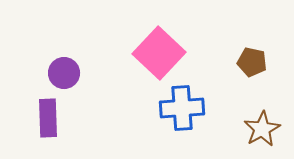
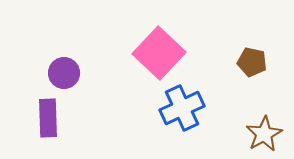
blue cross: rotated 21 degrees counterclockwise
brown star: moved 2 px right, 5 px down
